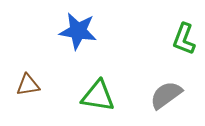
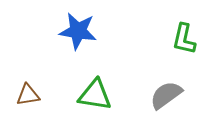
green L-shape: rotated 8 degrees counterclockwise
brown triangle: moved 10 px down
green triangle: moved 3 px left, 1 px up
